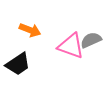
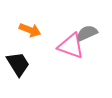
gray semicircle: moved 4 px left, 7 px up
black trapezoid: rotated 88 degrees counterclockwise
